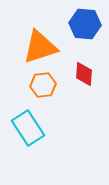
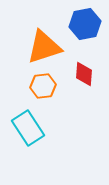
blue hexagon: rotated 16 degrees counterclockwise
orange triangle: moved 4 px right
orange hexagon: moved 1 px down
